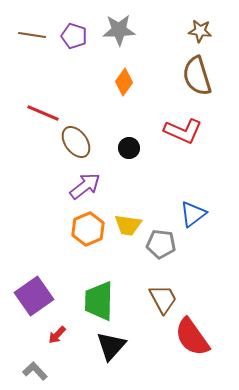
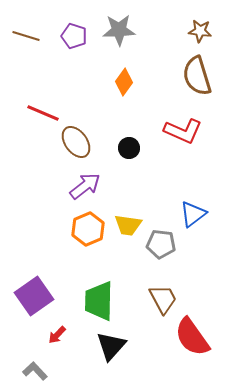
brown line: moved 6 px left, 1 px down; rotated 8 degrees clockwise
